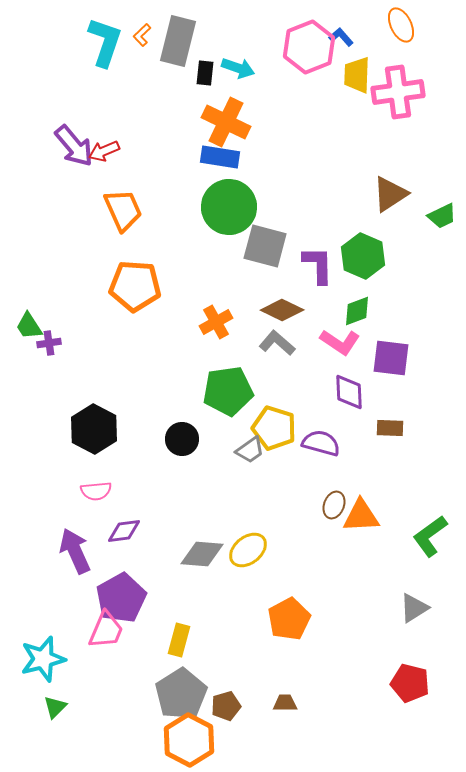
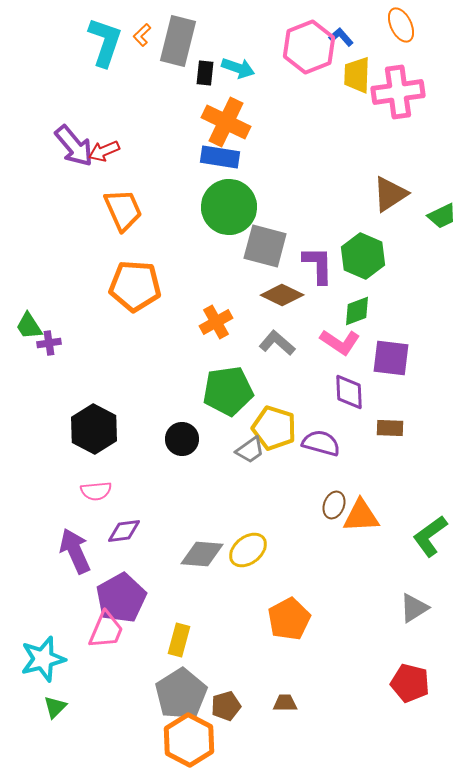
brown diamond at (282, 310): moved 15 px up
